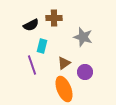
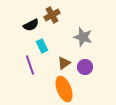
brown cross: moved 2 px left, 3 px up; rotated 28 degrees counterclockwise
cyan rectangle: rotated 40 degrees counterclockwise
purple line: moved 2 px left
purple circle: moved 5 px up
